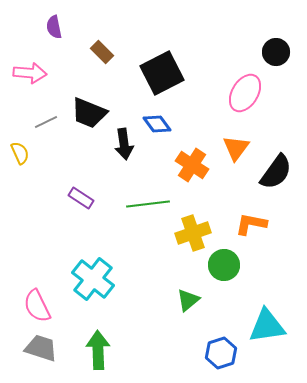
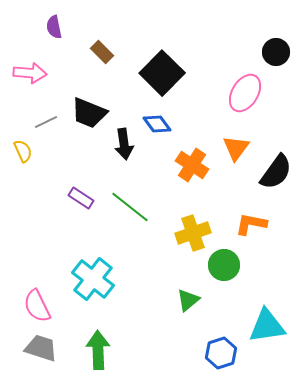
black square: rotated 18 degrees counterclockwise
yellow semicircle: moved 3 px right, 2 px up
green line: moved 18 px left, 3 px down; rotated 45 degrees clockwise
